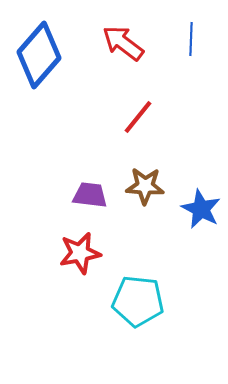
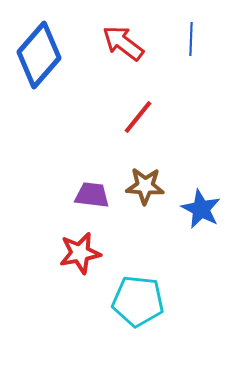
purple trapezoid: moved 2 px right
